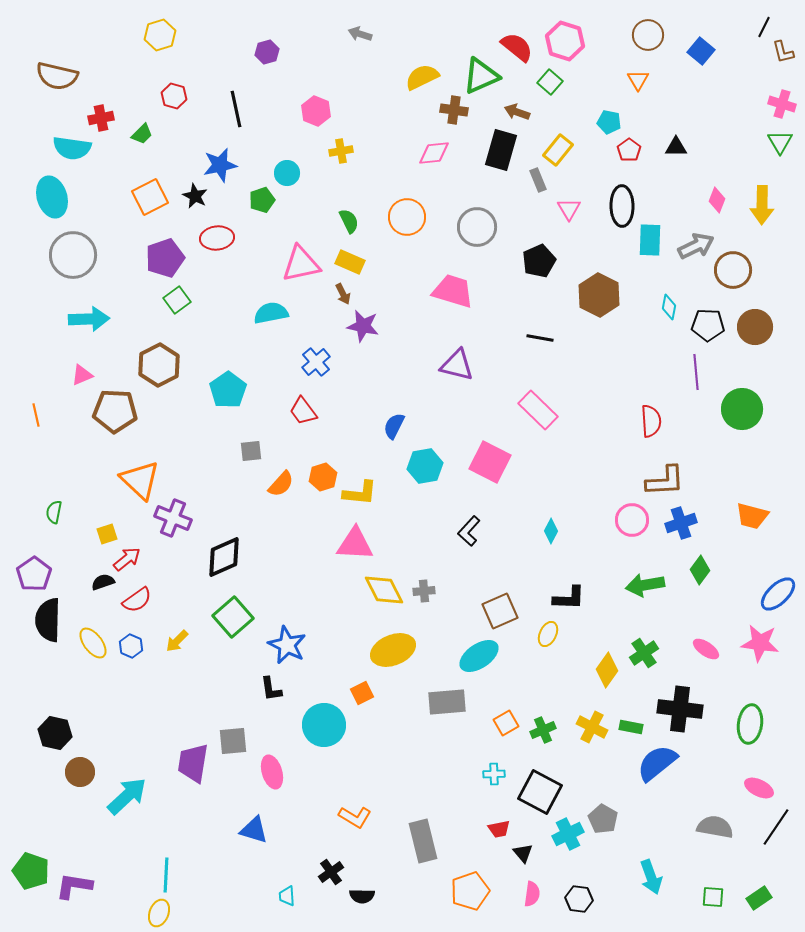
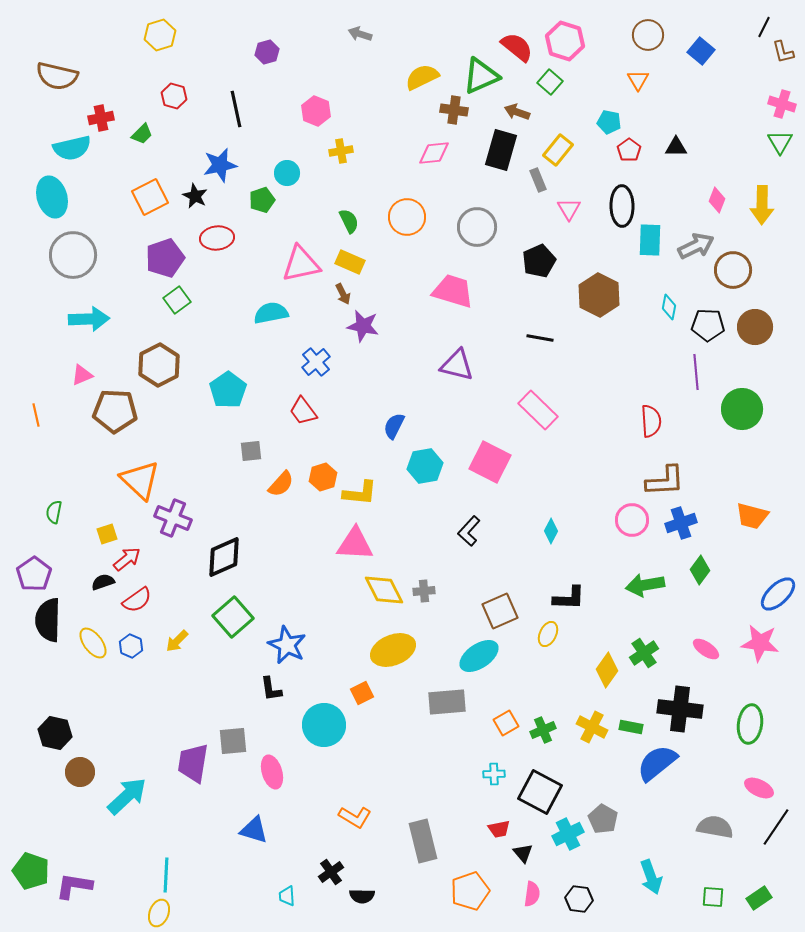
cyan semicircle at (72, 148): rotated 21 degrees counterclockwise
